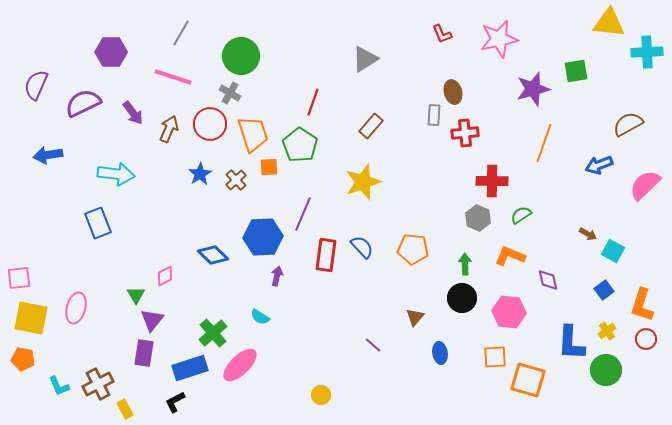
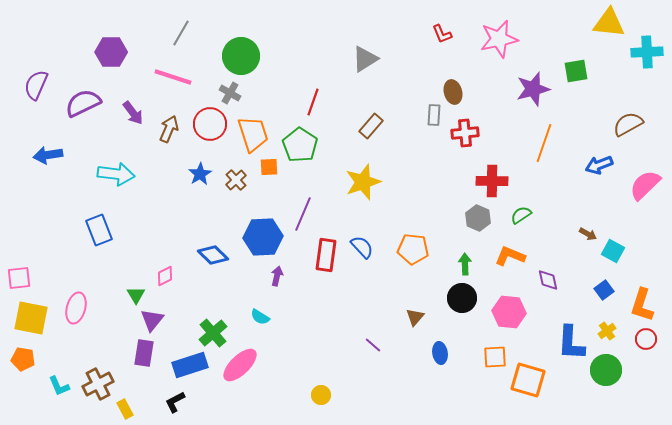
blue rectangle at (98, 223): moved 1 px right, 7 px down
blue rectangle at (190, 368): moved 3 px up
